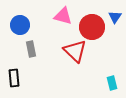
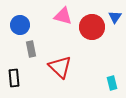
red triangle: moved 15 px left, 16 px down
